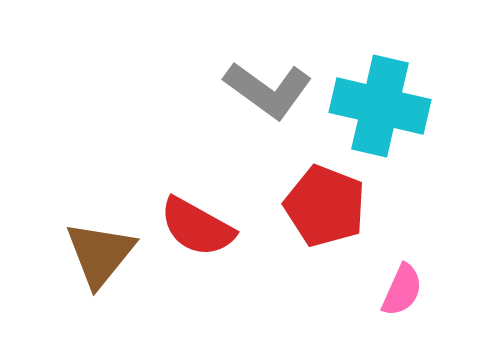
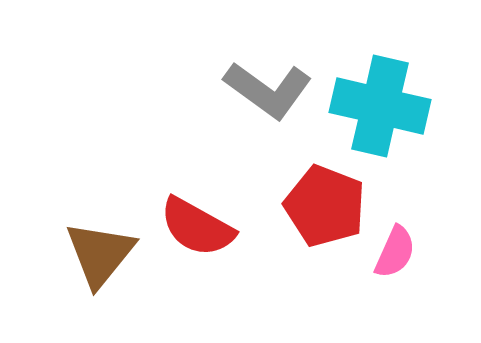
pink semicircle: moved 7 px left, 38 px up
